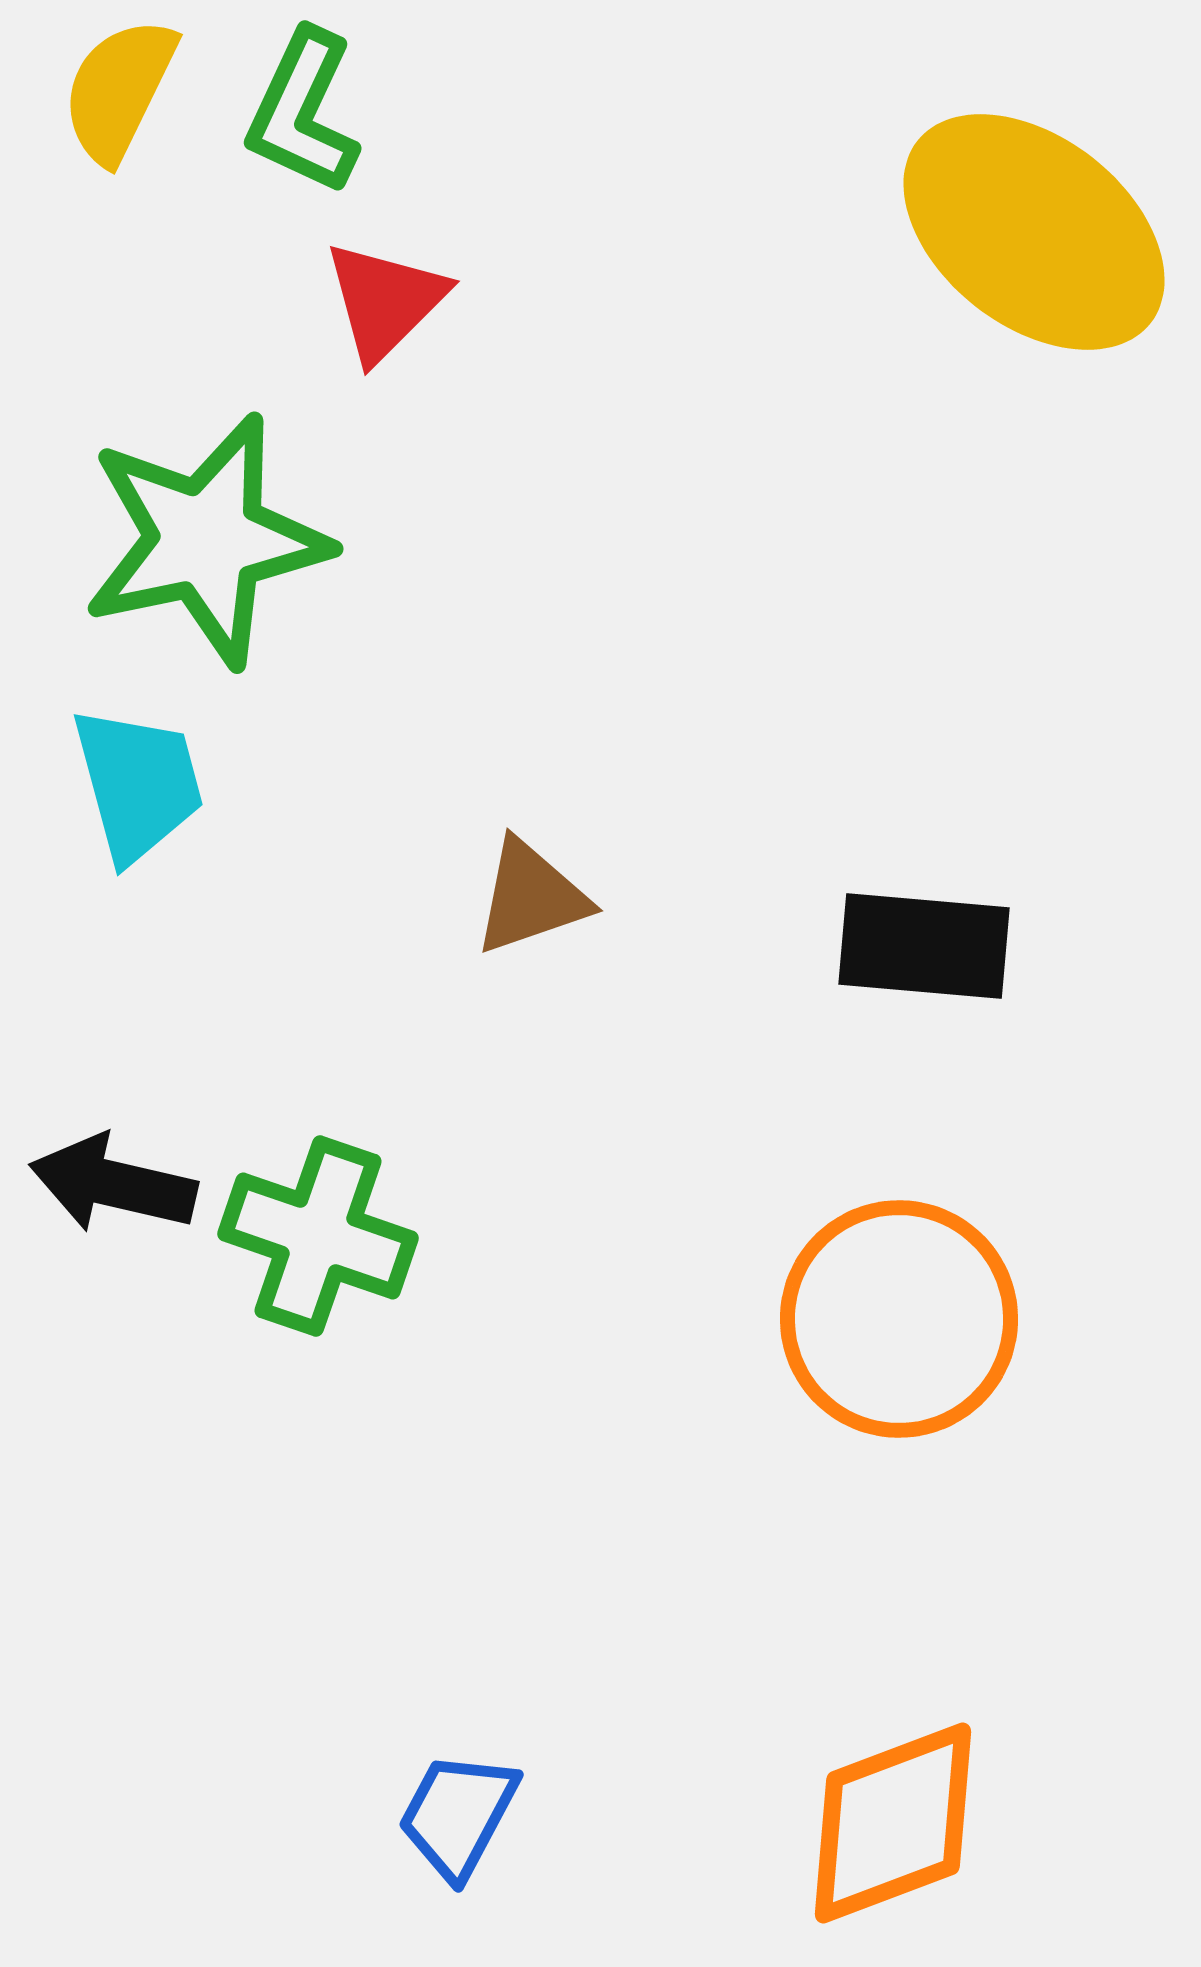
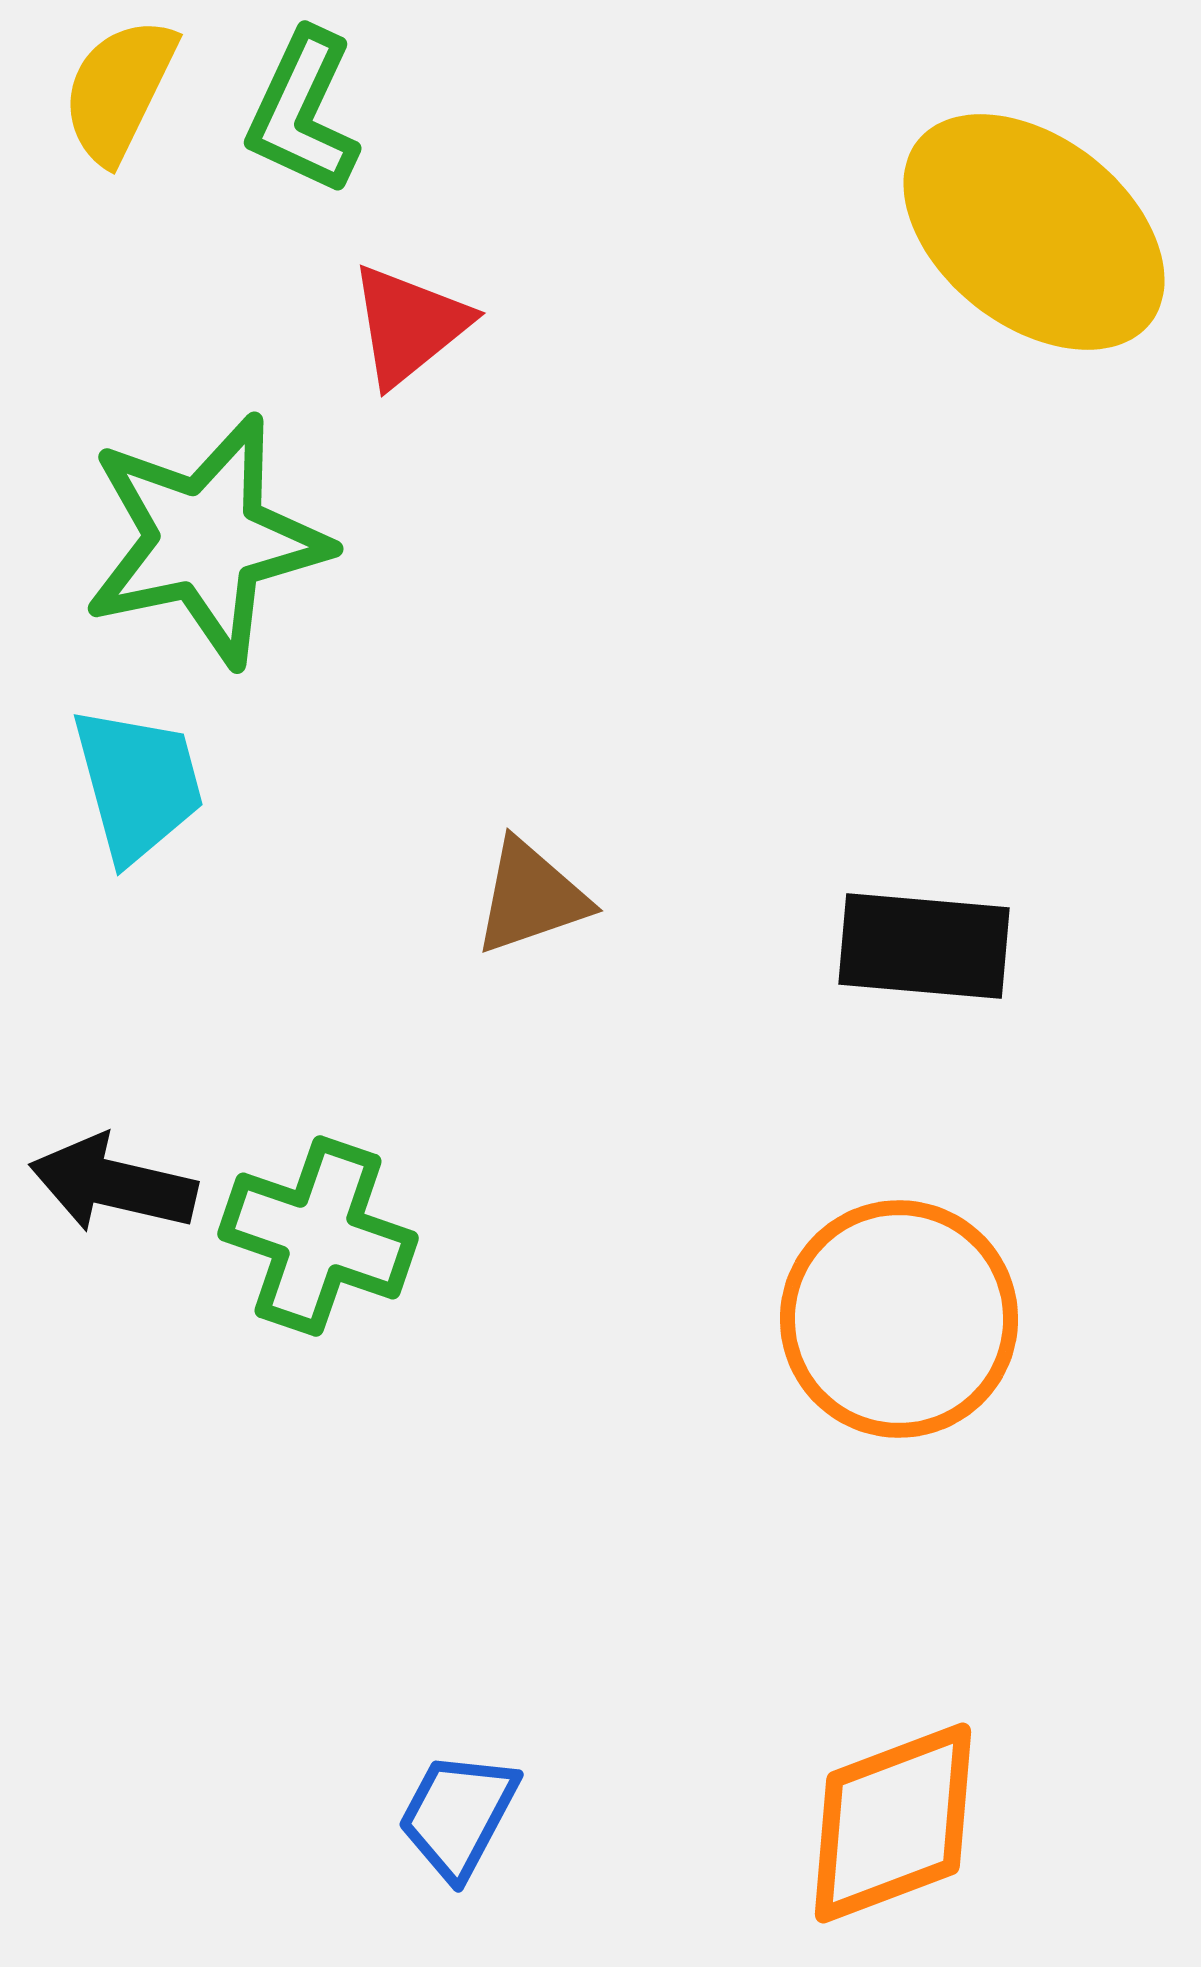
red triangle: moved 24 px right, 24 px down; rotated 6 degrees clockwise
